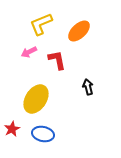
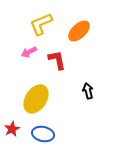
black arrow: moved 4 px down
